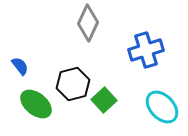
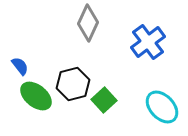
blue cross: moved 2 px right, 8 px up; rotated 20 degrees counterclockwise
green ellipse: moved 8 px up
